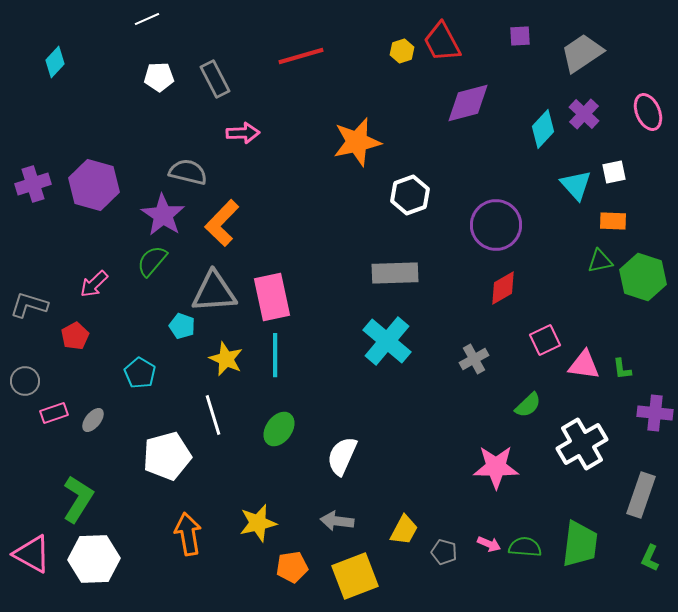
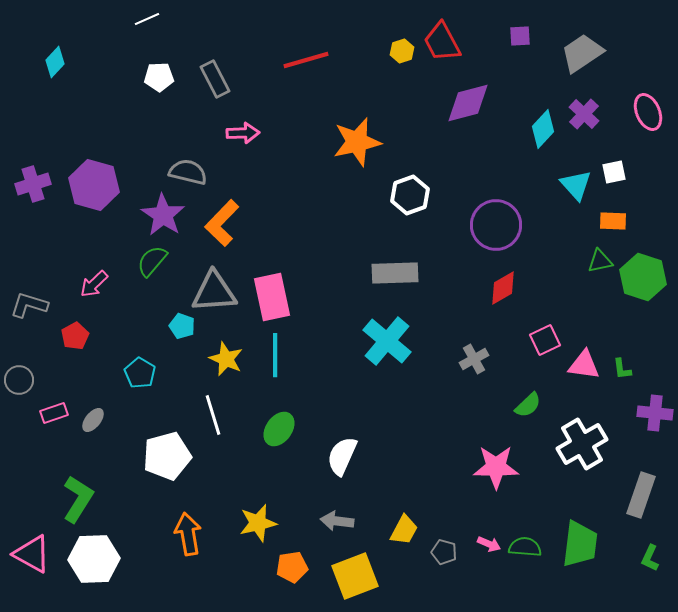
red line at (301, 56): moved 5 px right, 4 px down
gray circle at (25, 381): moved 6 px left, 1 px up
